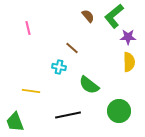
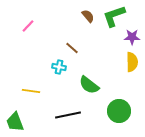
green L-shape: rotated 20 degrees clockwise
pink line: moved 2 px up; rotated 56 degrees clockwise
purple star: moved 4 px right
yellow semicircle: moved 3 px right
